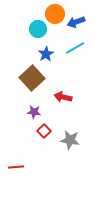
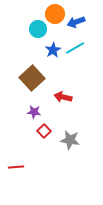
blue star: moved 7 px right, 4 px up
